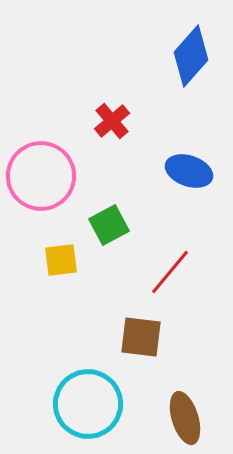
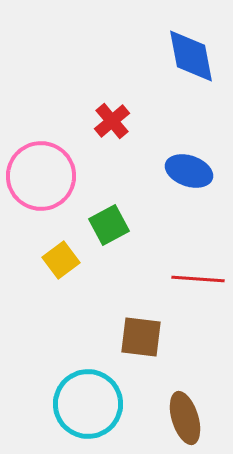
blue diamond: rotated 52 degrees counterclockwise
yellow square: rotated 30 degrees counterclockwise
red line: moved 28 px right, 7 px down; rotated 54 degrees clockwise
